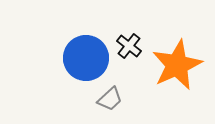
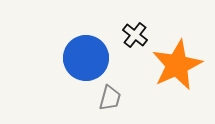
black cross: moved 6 px right, 11 px up
gray trapezoid: moved 1 px up; rotated 32 degrees counterclockwise
